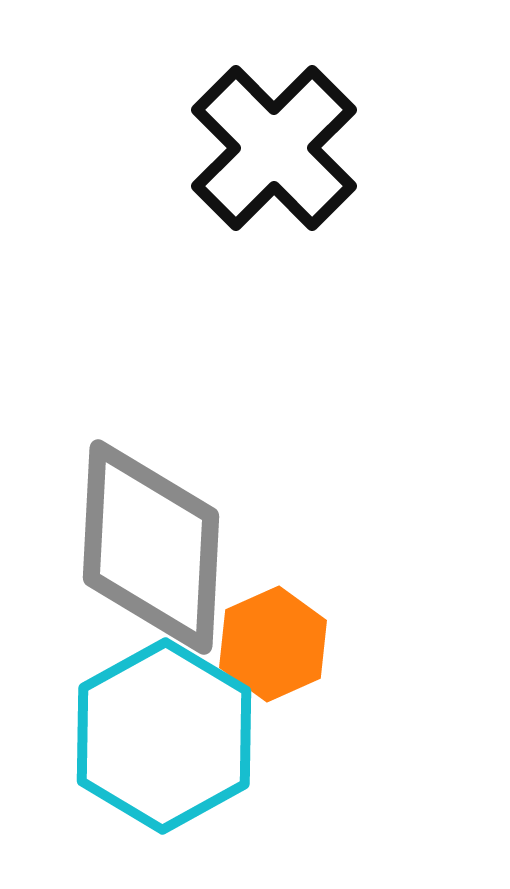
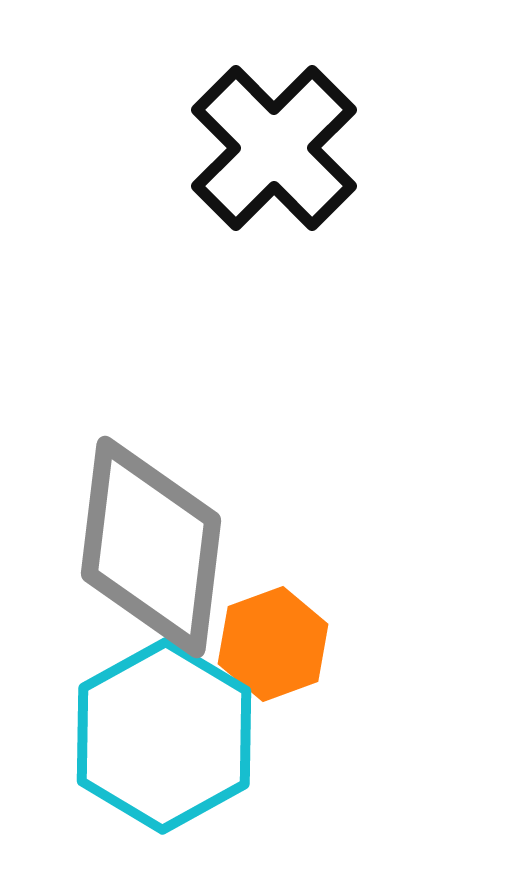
gray diamond: rotated 4 degrees clockwise
orange hexagon: rotated 4 degrees clockwise
